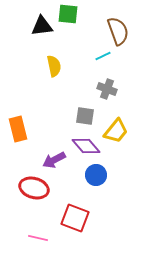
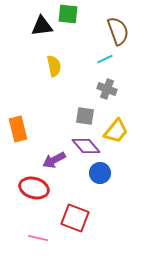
cyan line: moved 2 px right, 3 px down
blue circle: moved 4 px right, 2 px up
